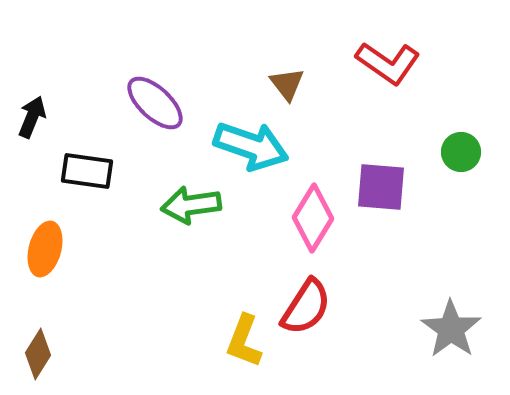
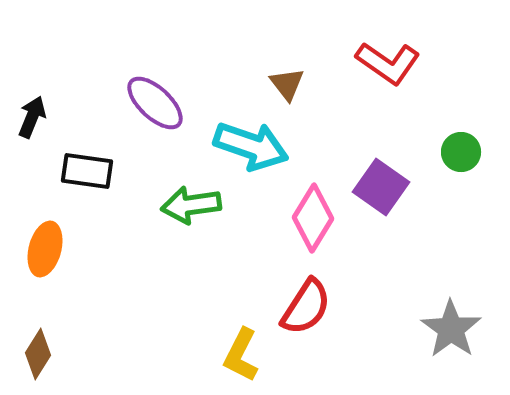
purple square: rotated 30 degrees clockwise
yellow L-shape: moved 3 px left, 14 px down; rotated 6 degrees clockwise
